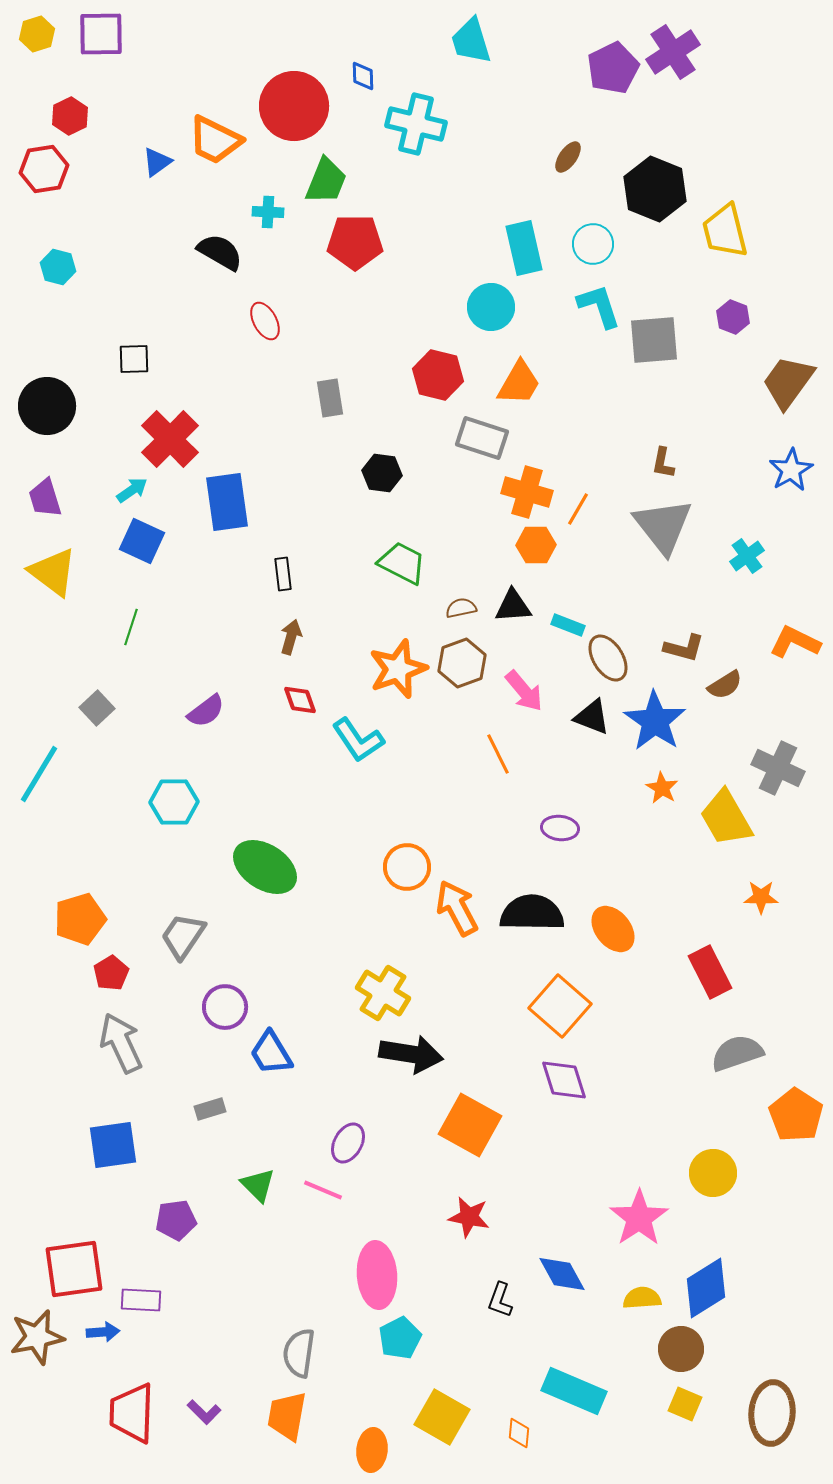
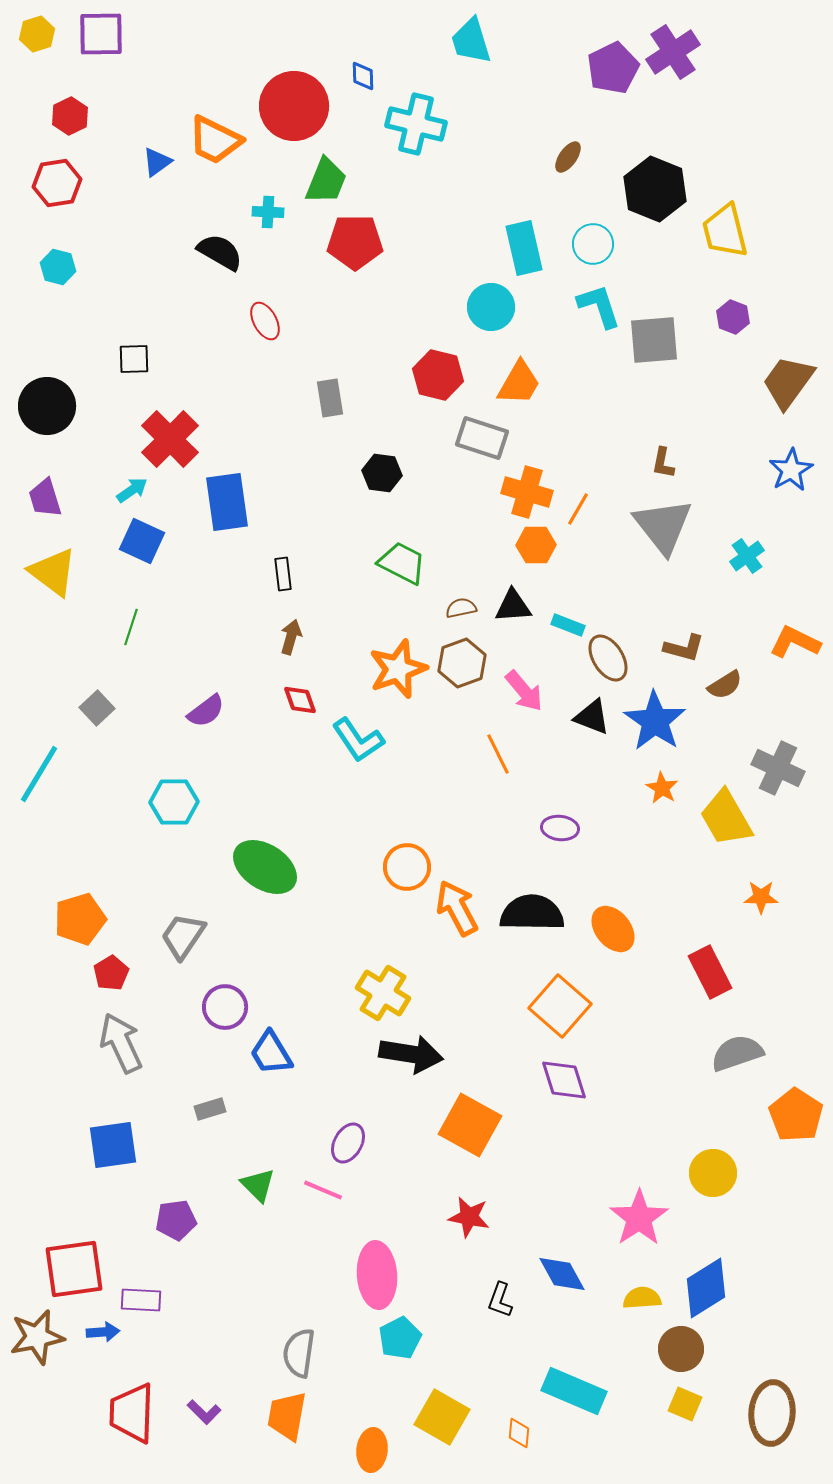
red hexagon at (44, 169): moved 13 px right, 14 px down
